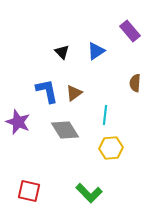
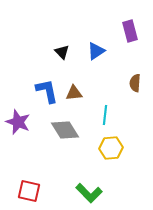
purple rectangle: rotated 25 degrees clockwise
brown triangle: rotated 30 degrees clockwise
